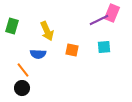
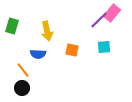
pink rectangle: rotated 18 degrees clockwise
purple line: rotated 18 degrees counterclockwise
yellow arrow: rotated 12 degrees clockwise
